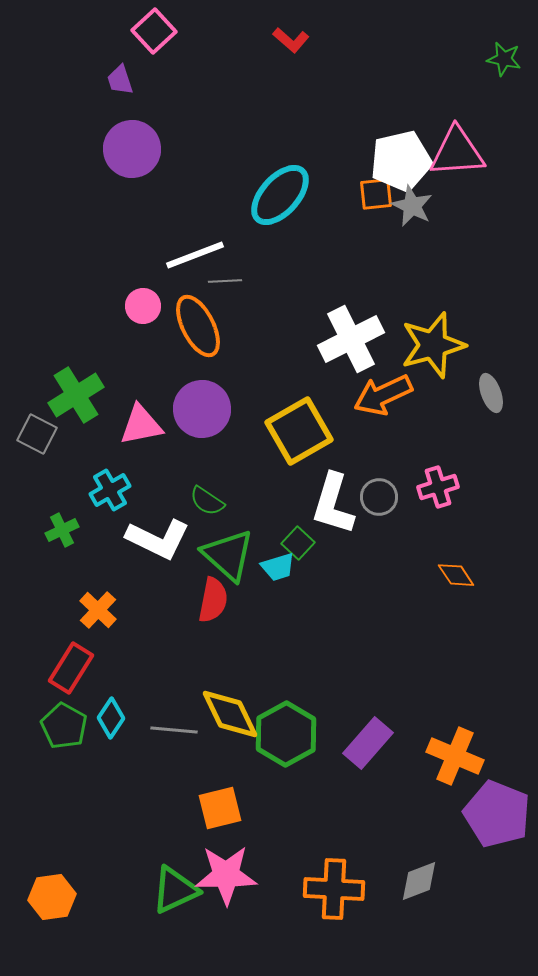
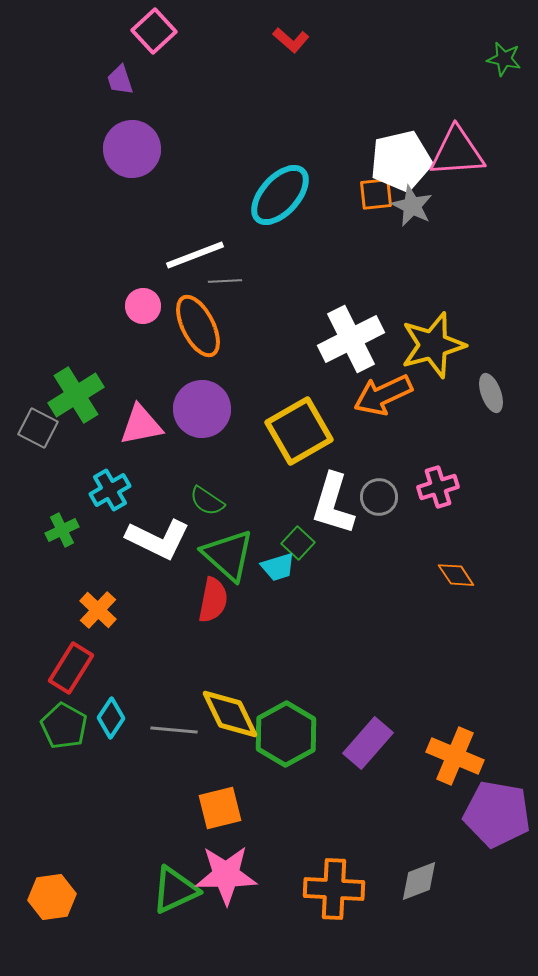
gray square at (37, 434): moved 1 px right, 6 px up
purple pentagon at (497, 814): rotated 12 degrees counterclockwise
